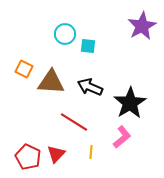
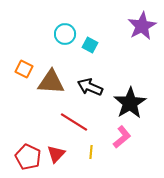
cyan square: moved 2 px right, 1 px up; rotated 21 degrees clockwise
